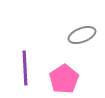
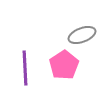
pink pentagon: moved 14 px up
